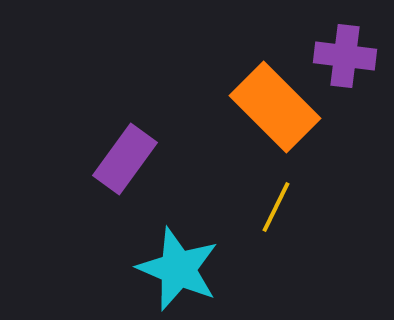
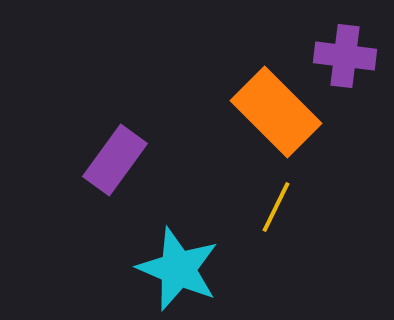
orange rectangle: moved 1 px right, 5 px down
purple rectangle: moved 10 px left, 1 px down
